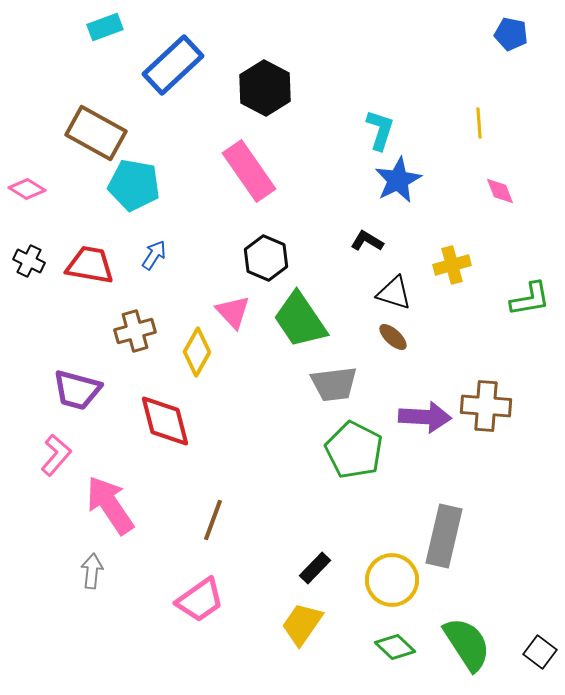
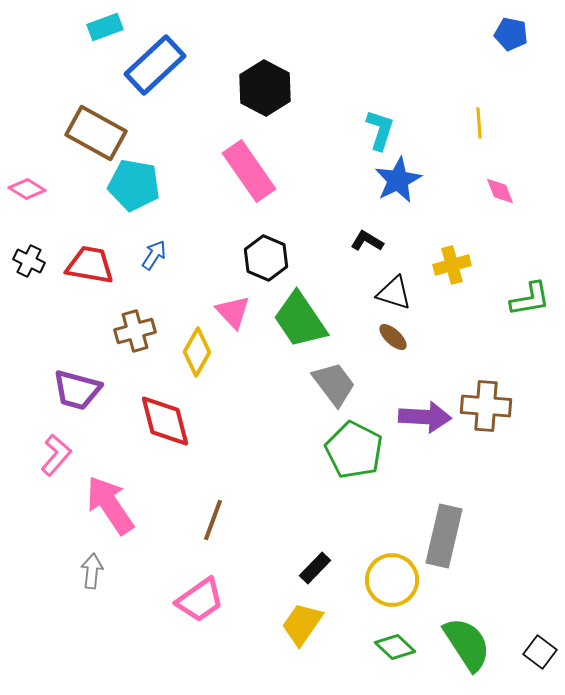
blue rectangle at (173, 65): moved 18 px left
gray trapezoid at (334, 384): rotated 120 degrees counterclockwise
